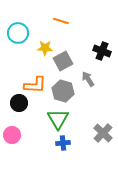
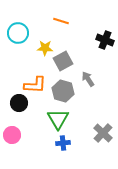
black cross: moved 3 px right, 11 px up
